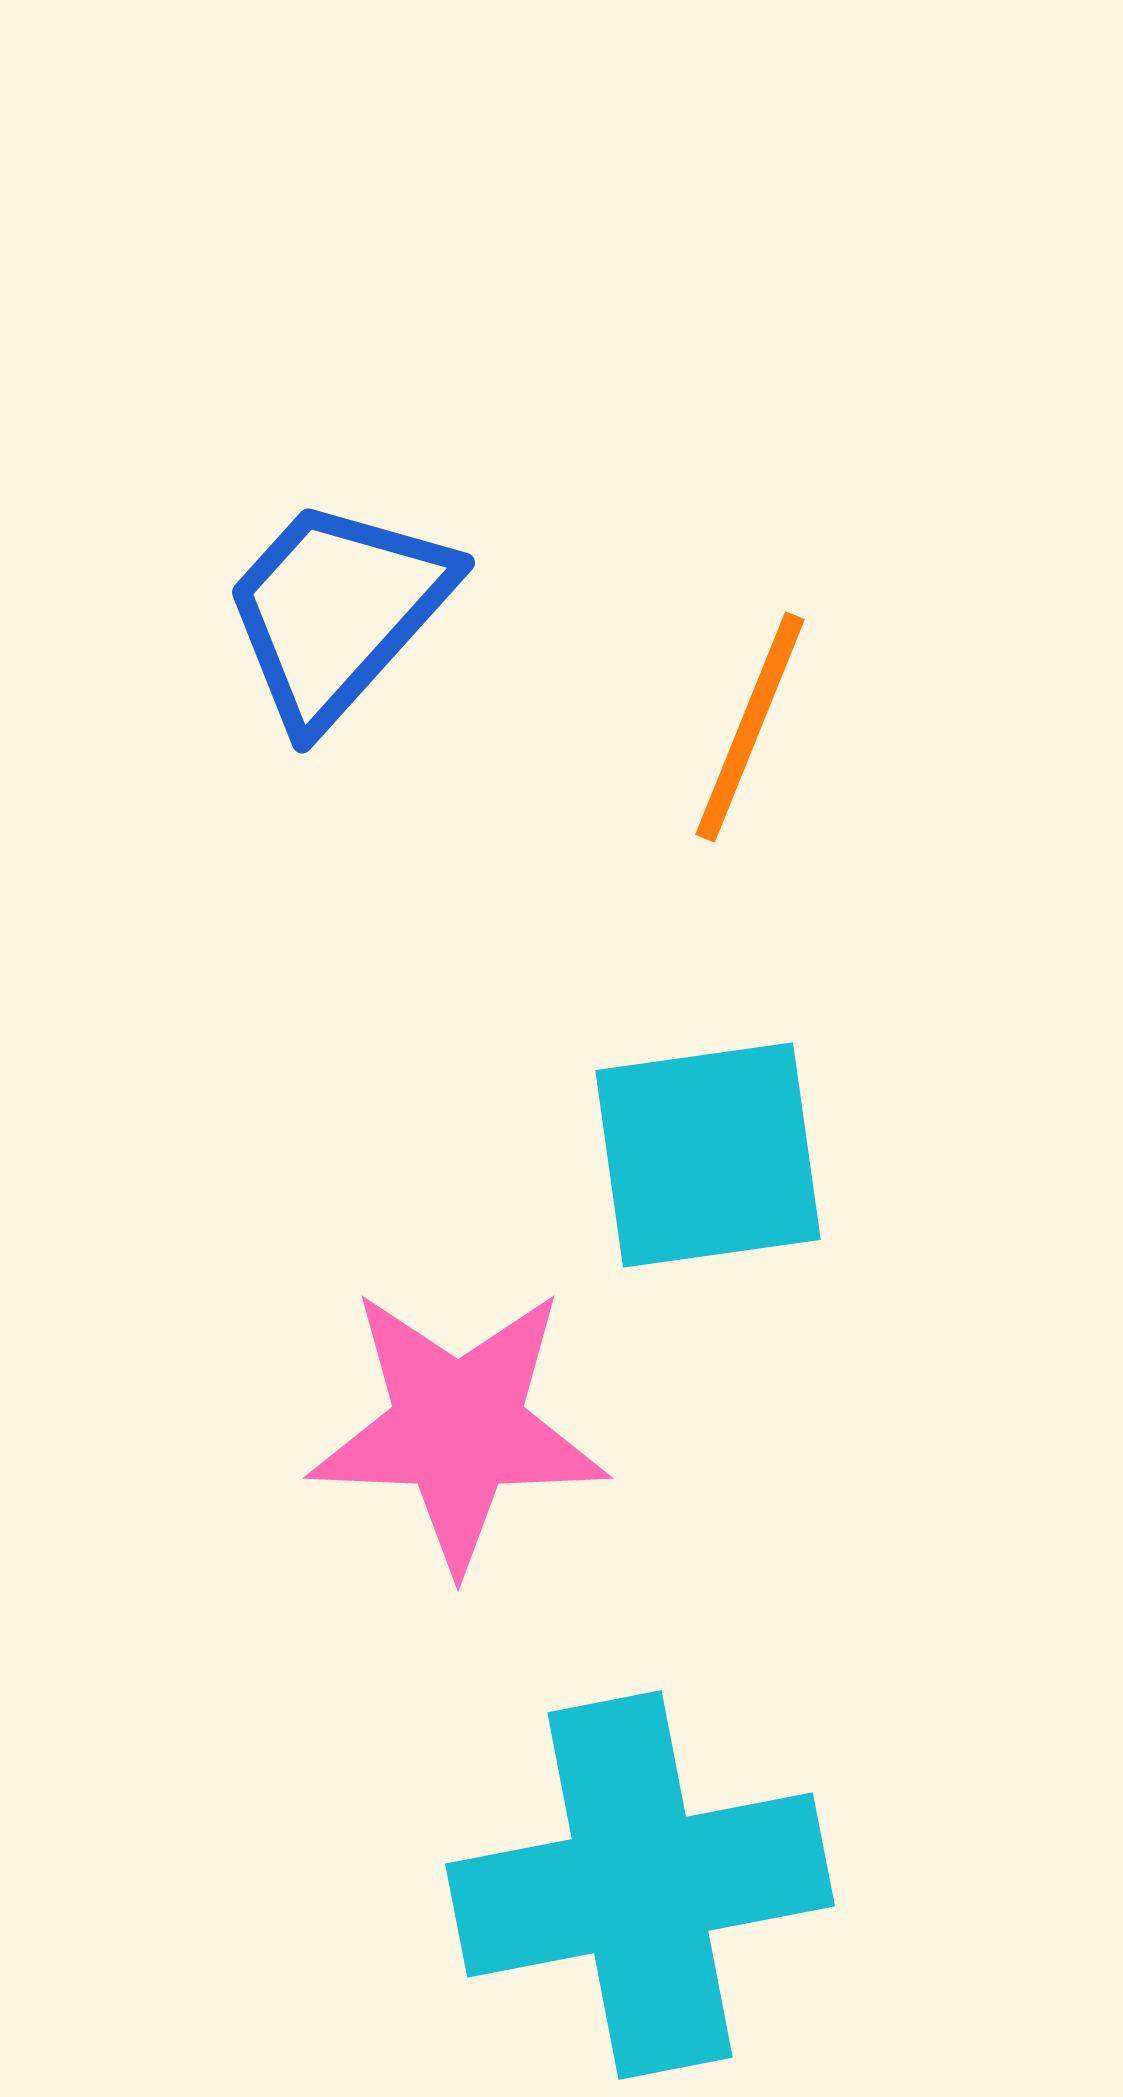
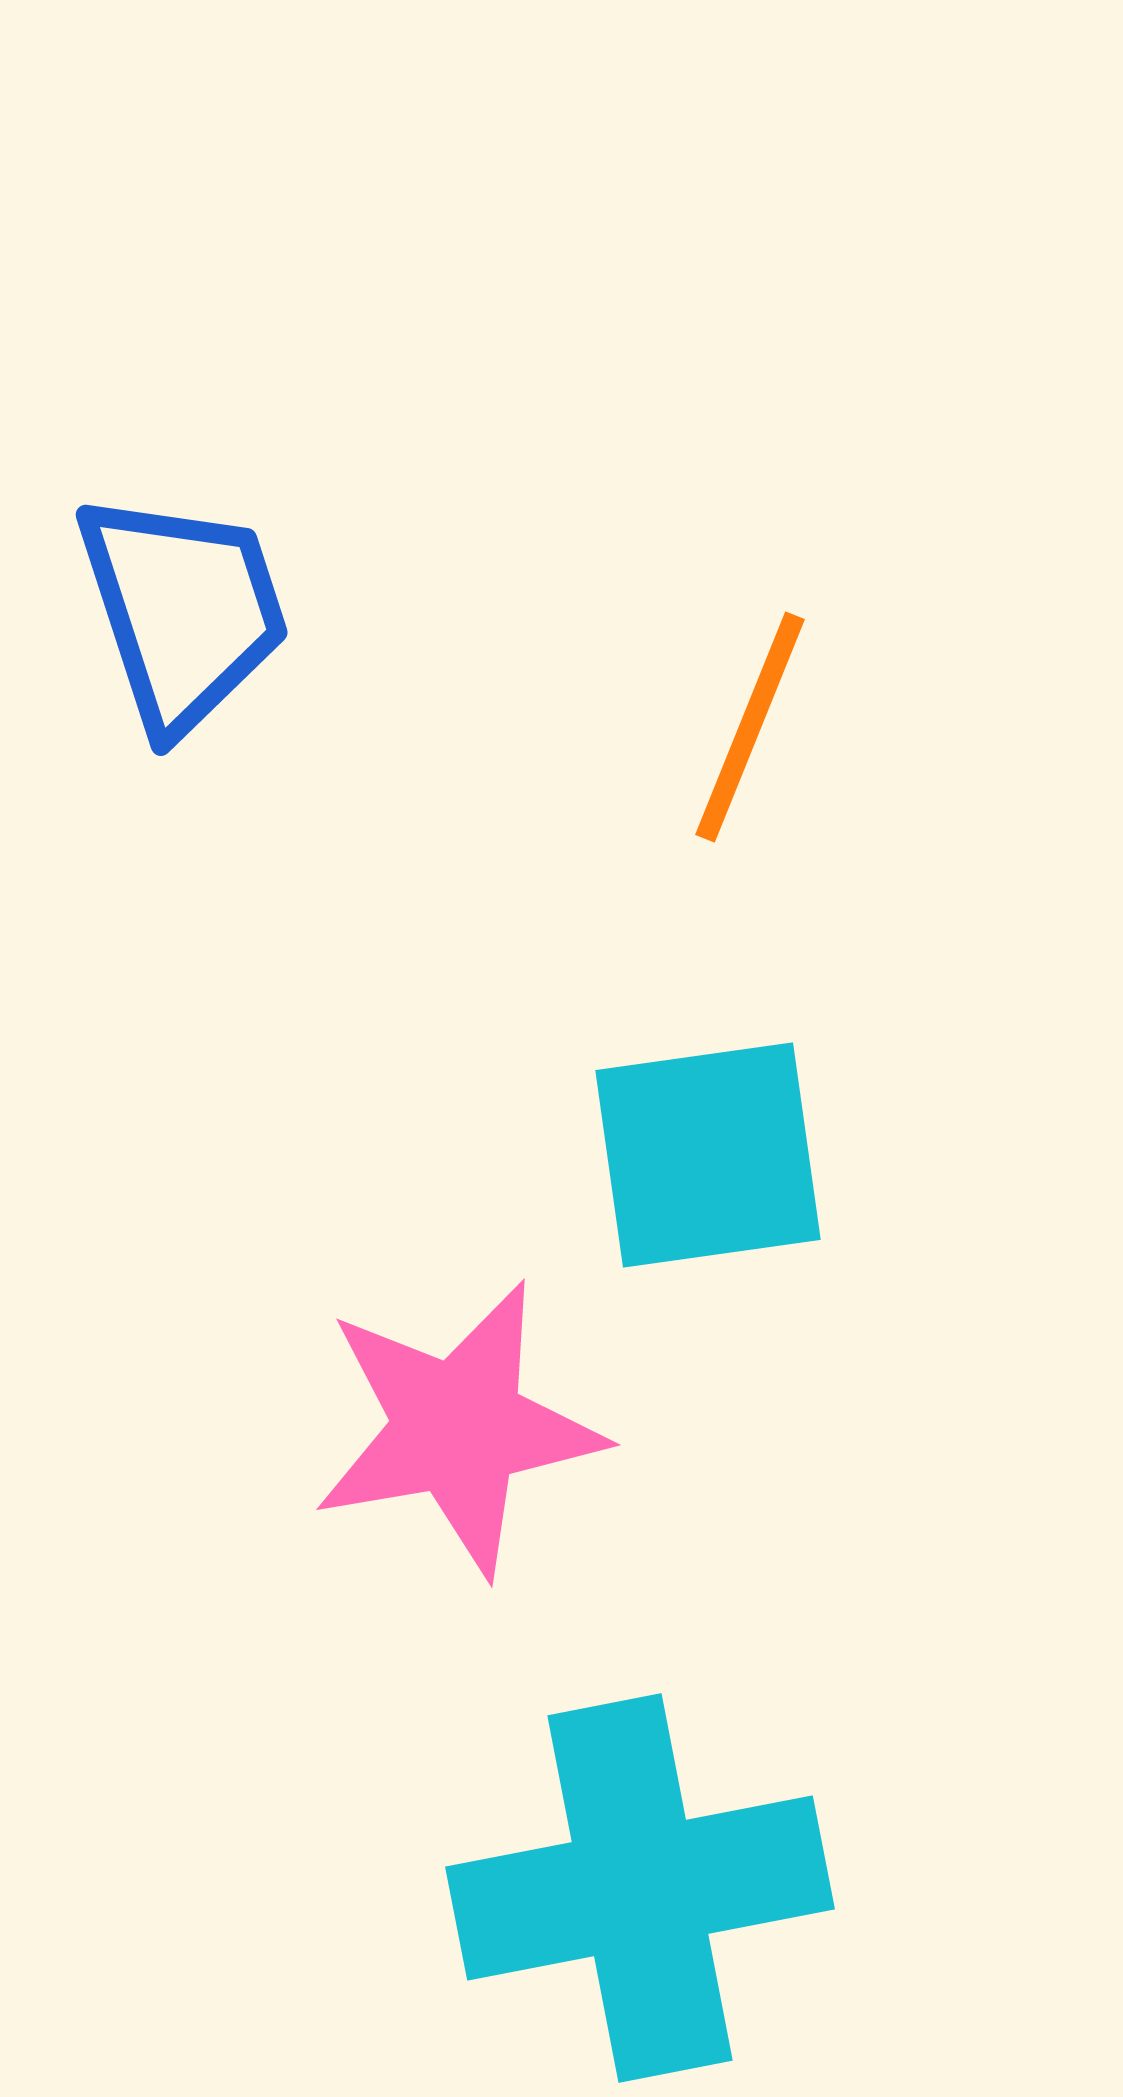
blue trapezoid: moved 154 px left; rotated 120 degrees clockwise
pink star: rotated 12 degrees counterclockwise
cyan cross: moved 3 px down
